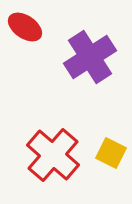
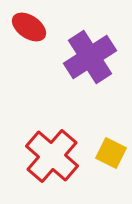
red ellipse: moved 4 px right
red cross: moved 1 px left, 1 px down
